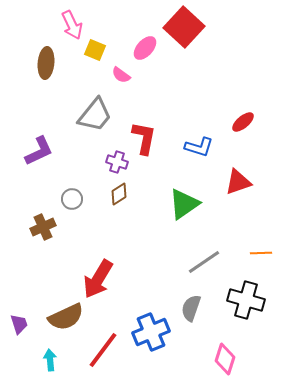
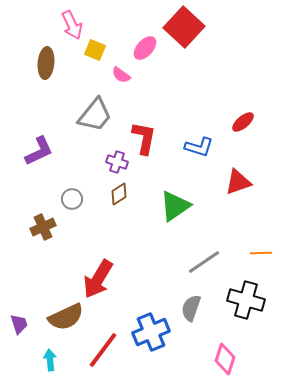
green triangle: moved 9 px left, 2 px down
